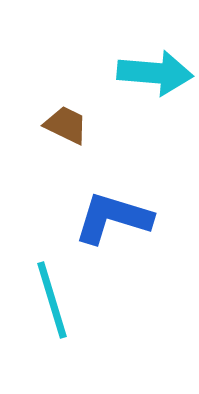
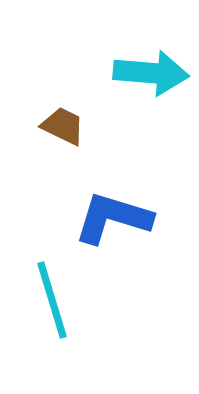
cyan arrow: moved 4 px left
brown trapezoid: moved 3 px left, 1 px down
